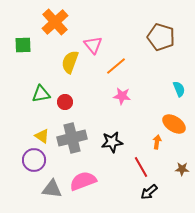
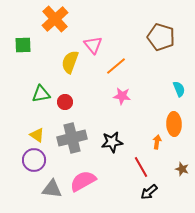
orange cross: moved 3 px up
orange ellipse: rotated 55 degrees clockwise
yellow triangle: moved 5 px left, 1 px up
brown star: rotated 16 degrees clockwise
pink semicircle: rotated 8 degrees counterclockwise
